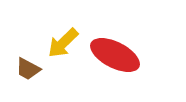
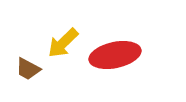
red ellipse: rotated 39 degrees counterclockwise
